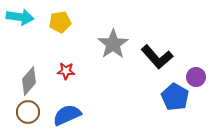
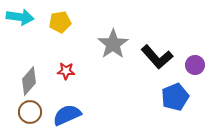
purple circle: moved 1 px left, 12 px up
blue pentagon: rotated 20 degrees clockwise
brown circle: moved 2 px right
